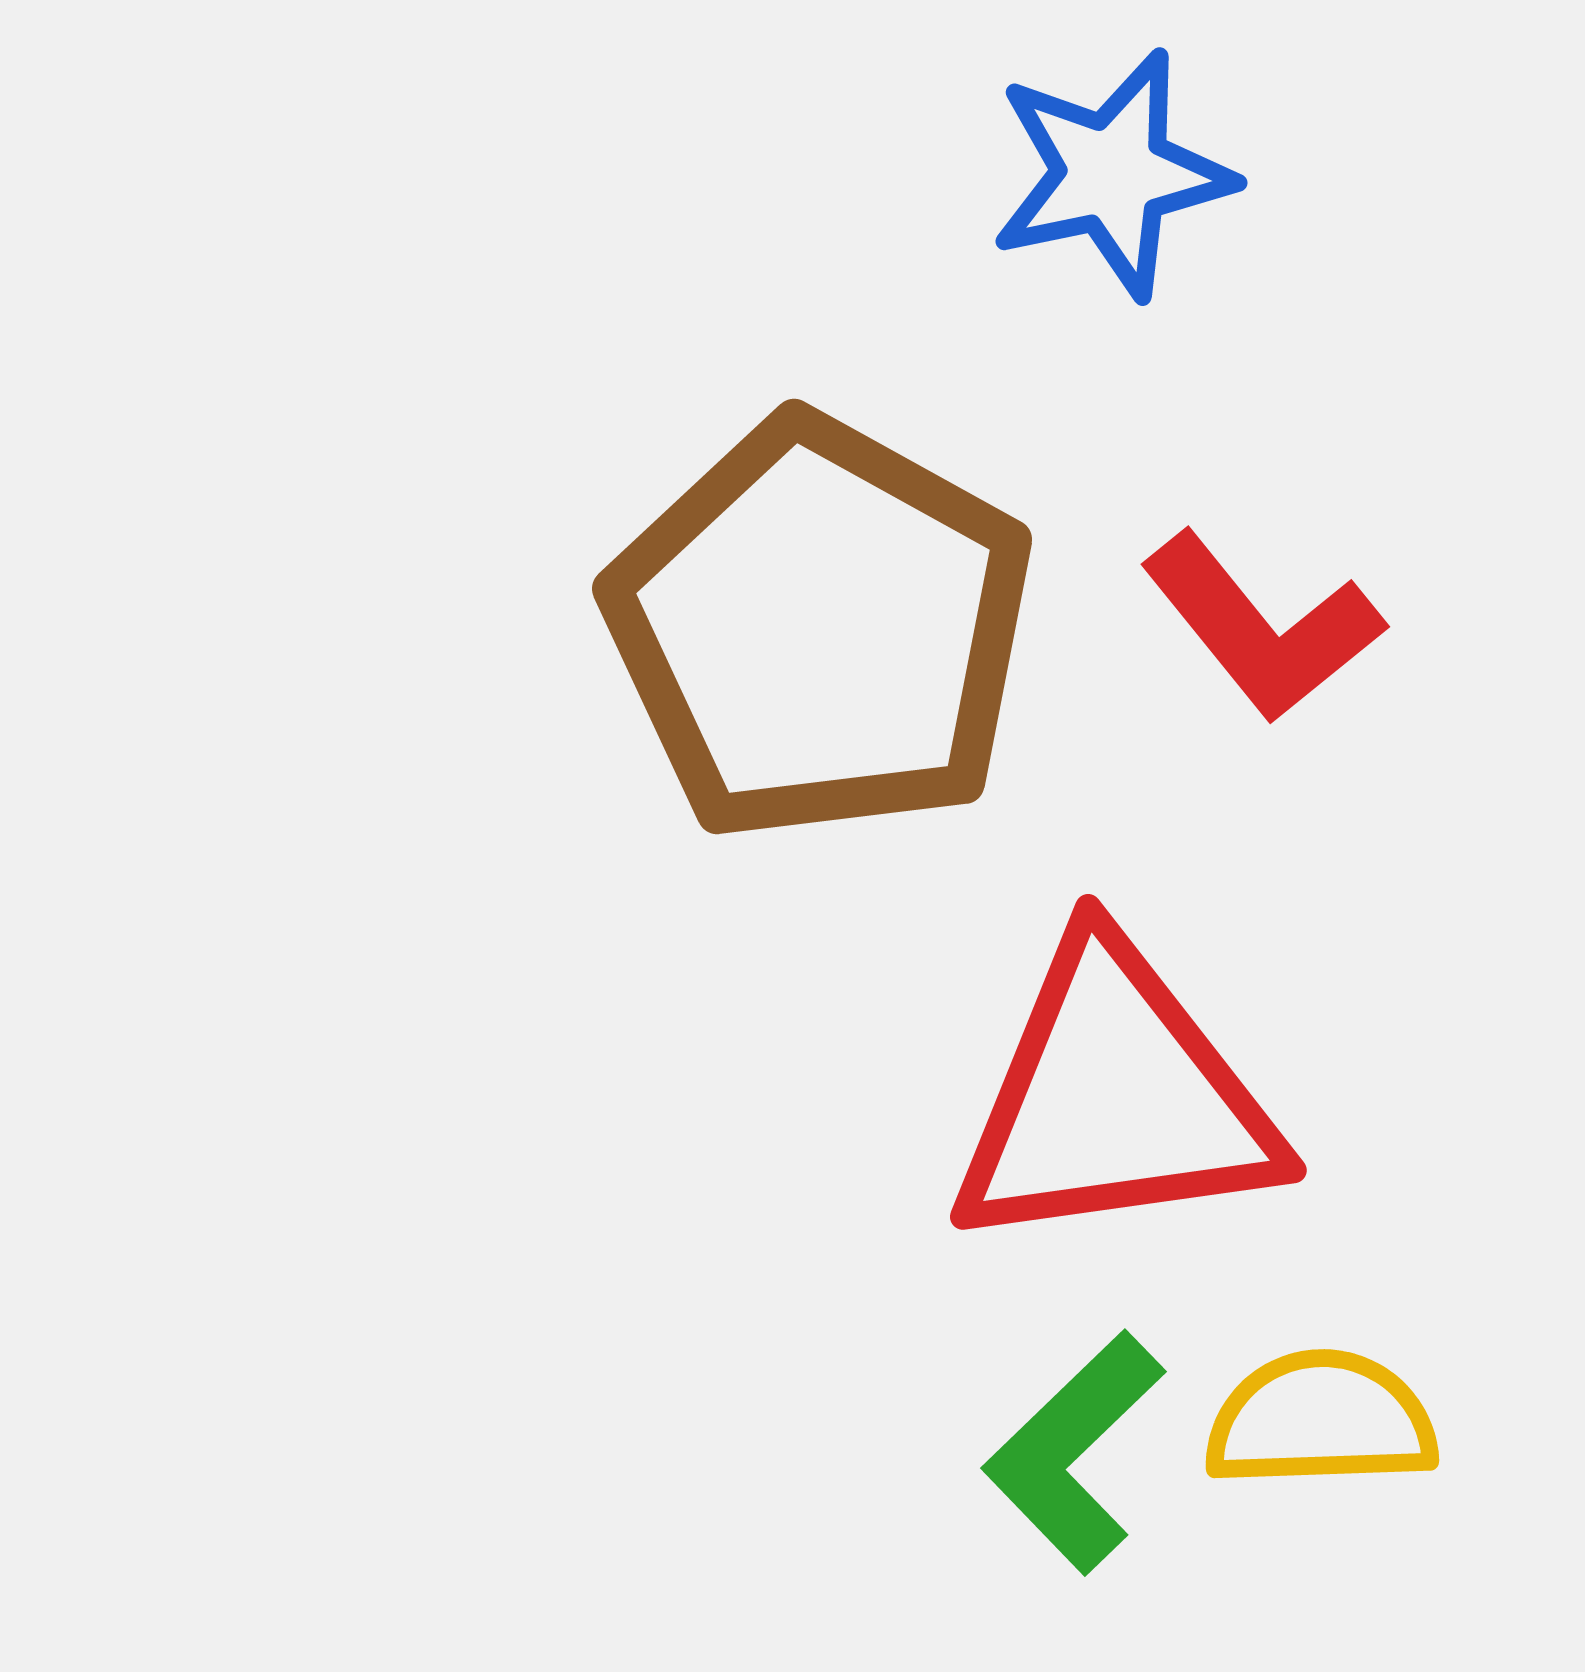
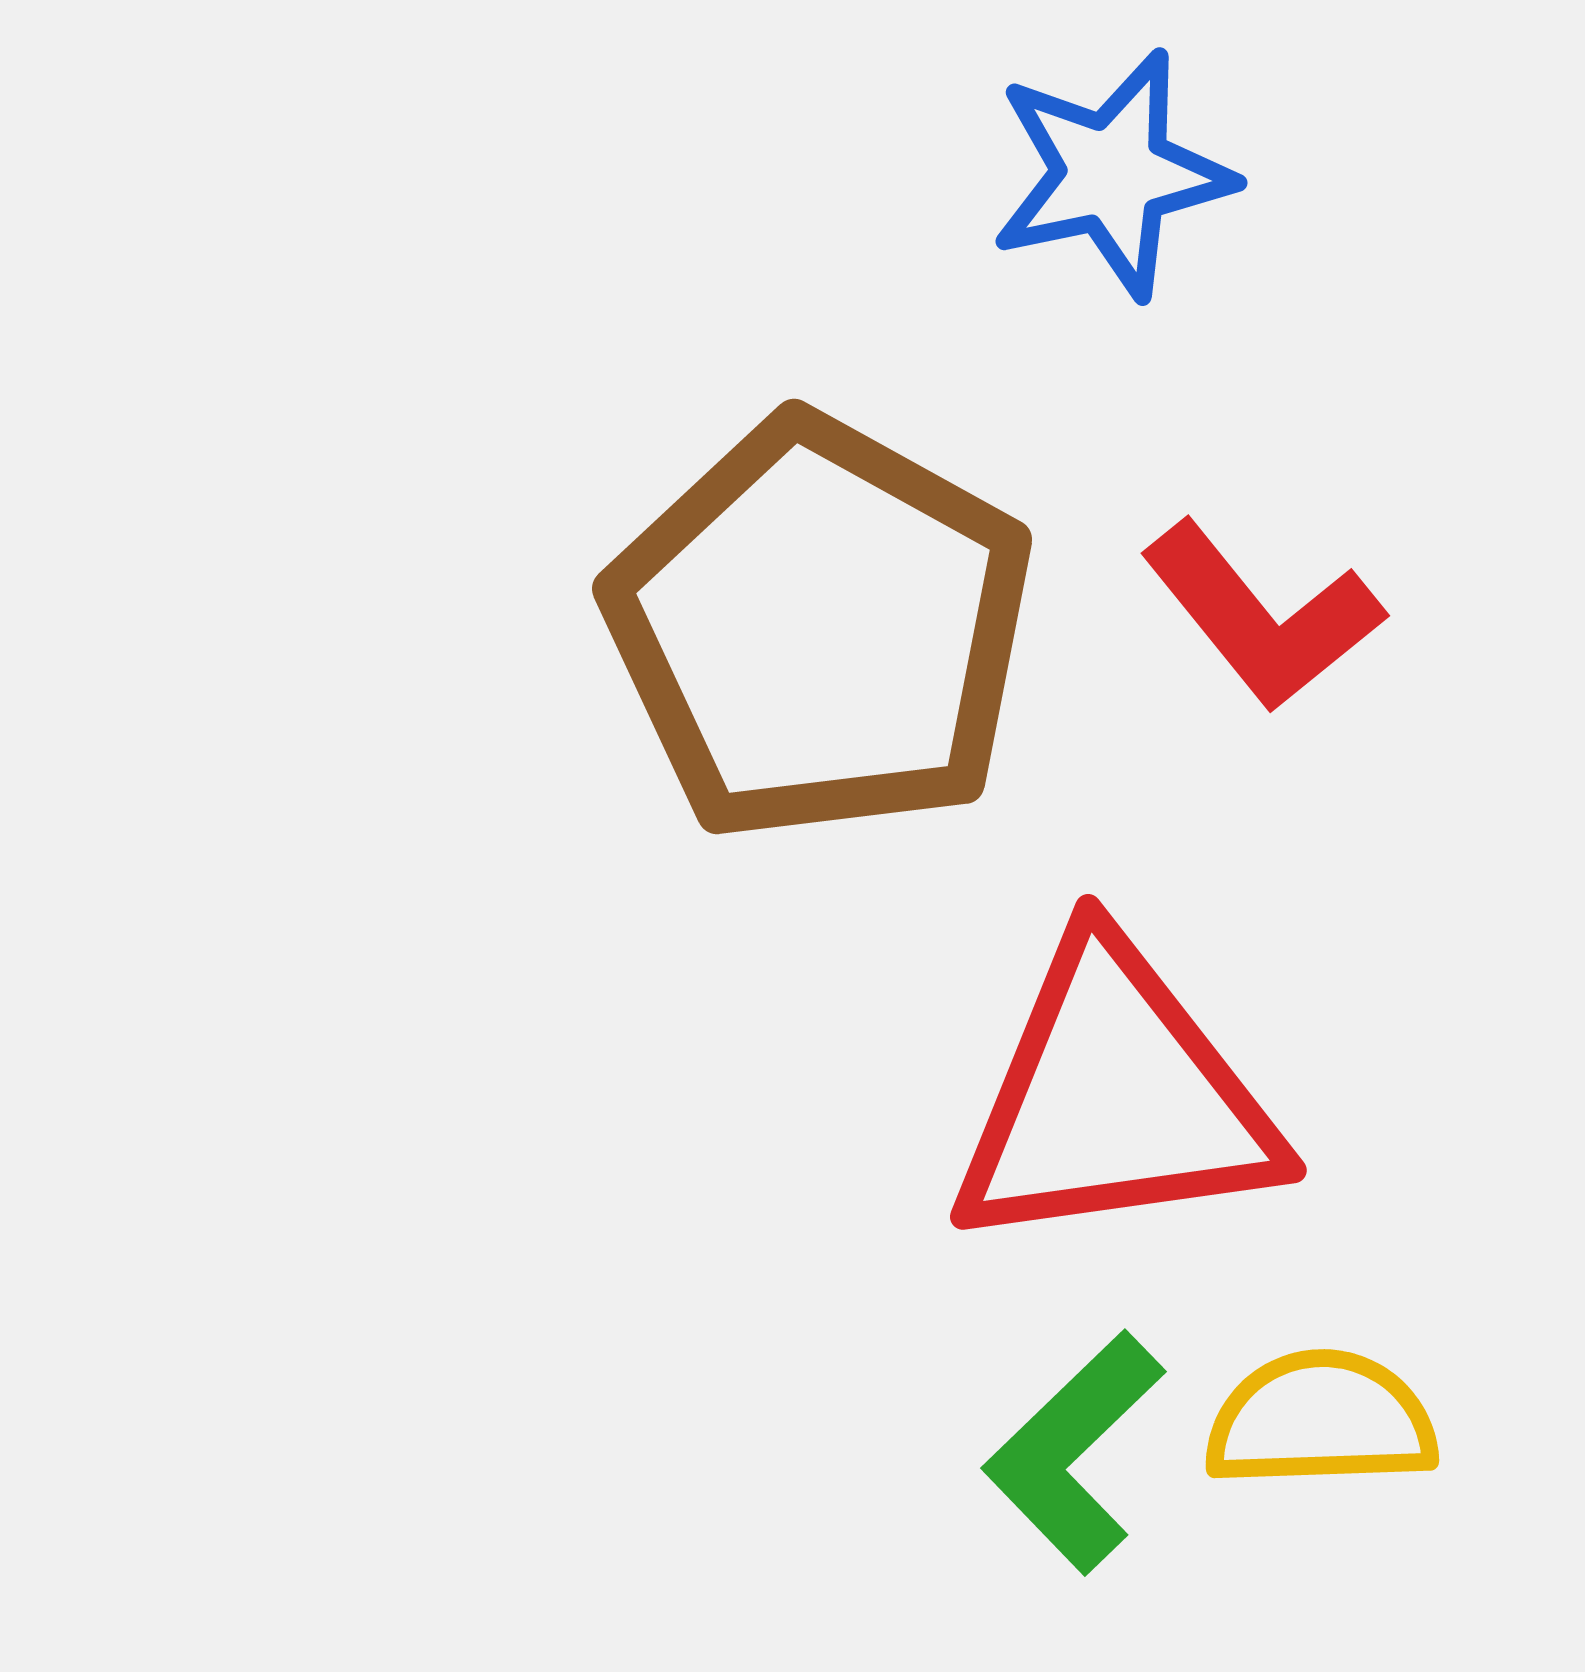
red L-shape: moved 11 px up
